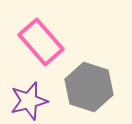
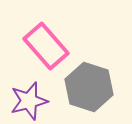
pink rectangle: moved 5 px right, 4 px down
